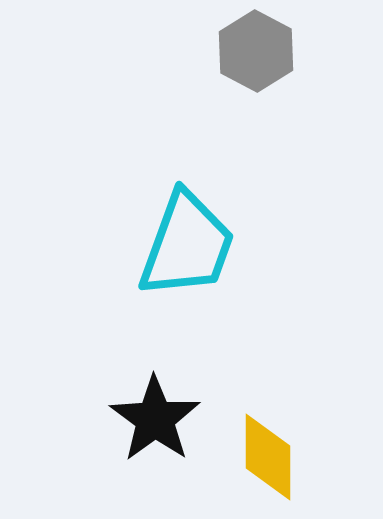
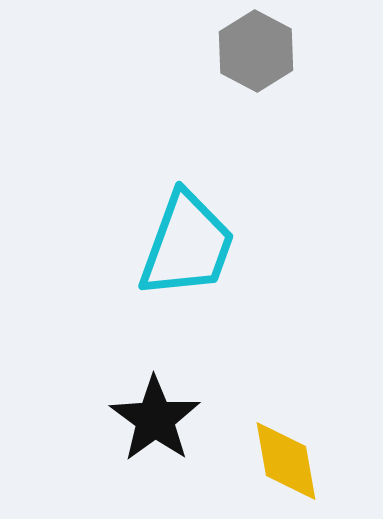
yellow diamond: moved 18 px right, 4 px down; rotated 10 degrees counterclockwise
